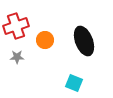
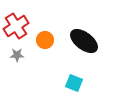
red cross: rotated 15 degrees counterclockwise
black ellipse: rotated 32 degrees counterclockwise
gray star: moved 2 px up
